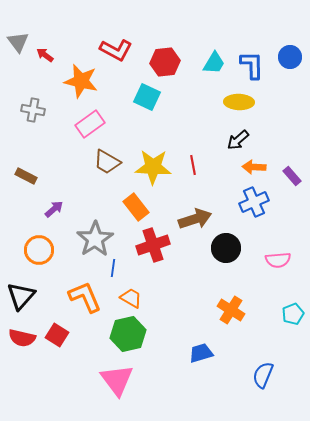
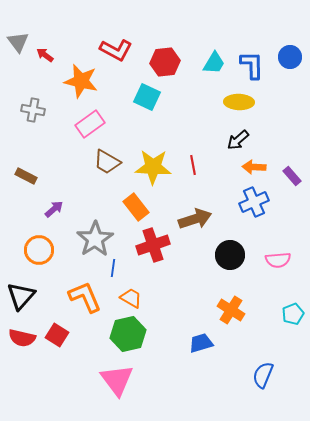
black circle: moved 4 px right, 7 px down
blue trapezoid: moved 10 px up
